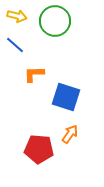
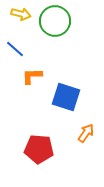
yellow arrow: moved 4 px right, 2 px up
blue line: moved 4 px down
orange L-shape: moved 2 px left, 2 px down
orange arrow: moved 16 px right, 1 px up
